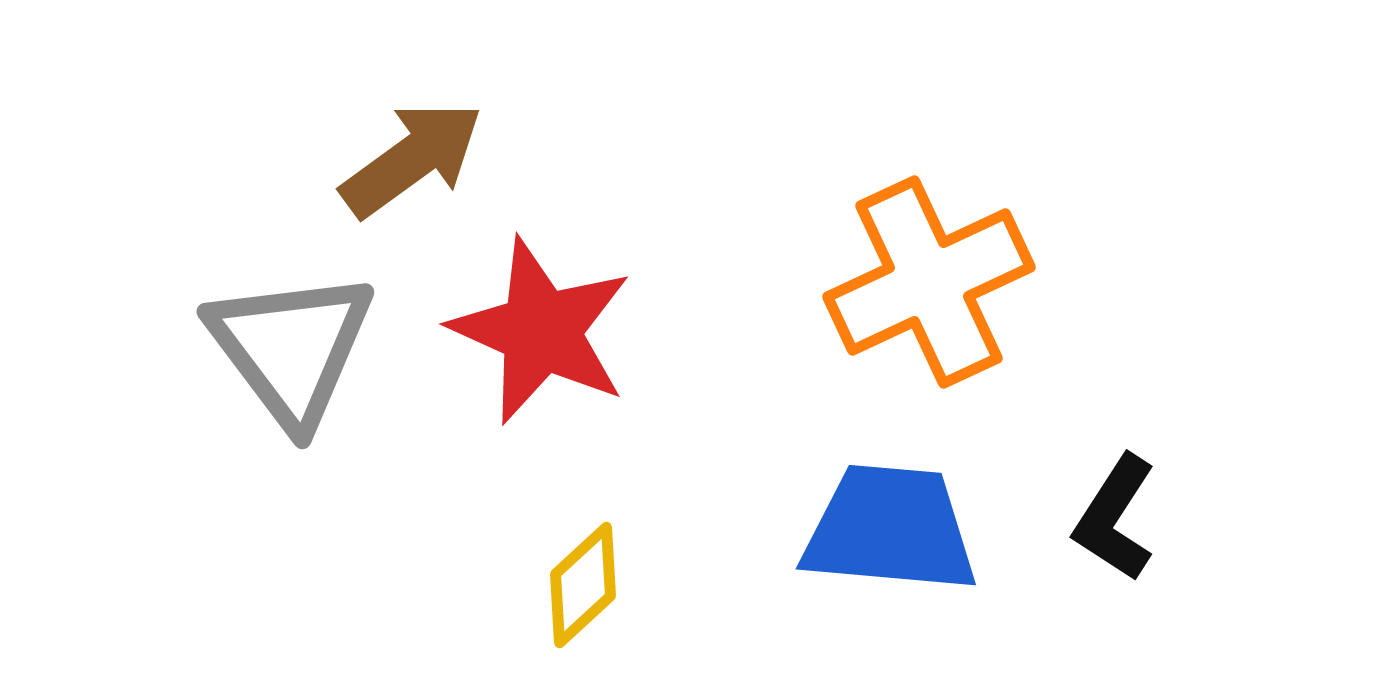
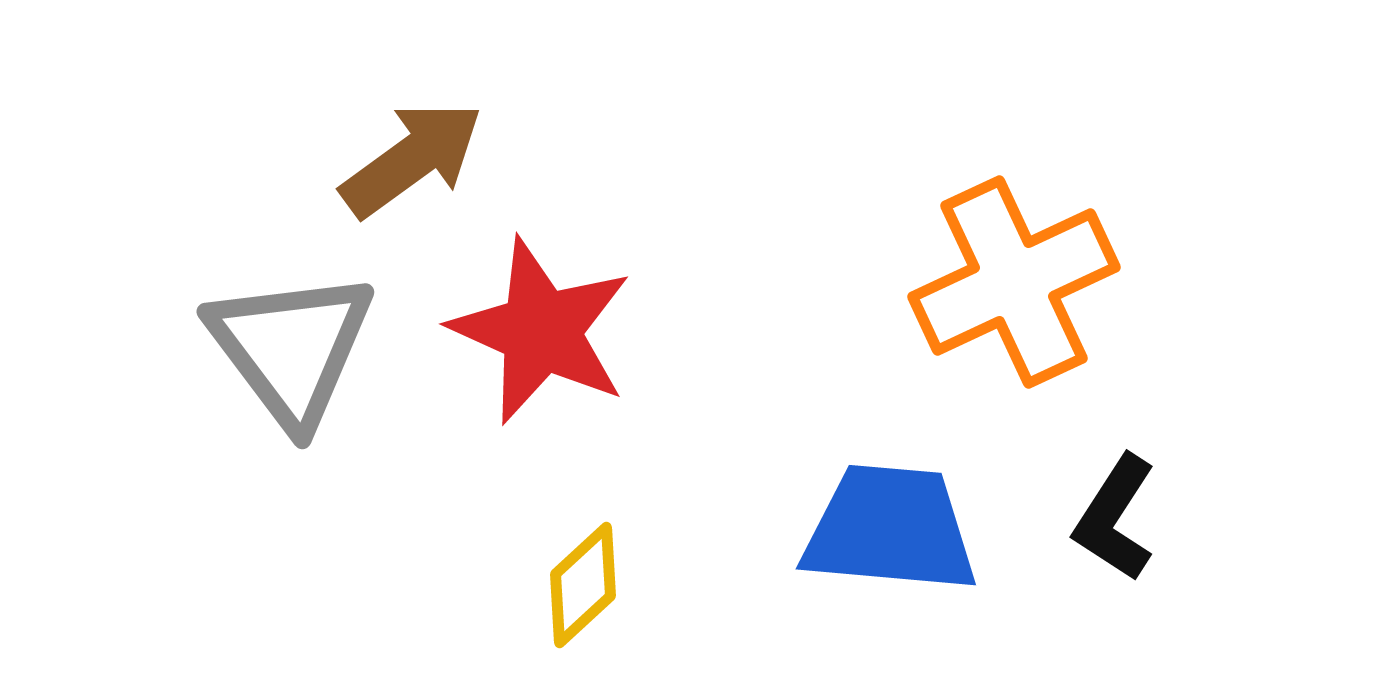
orange cross: moved 85 px right
